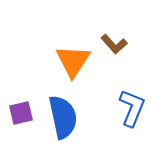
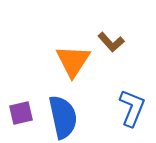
brown L-shape: moved 3 px left, 2 px up
